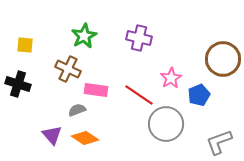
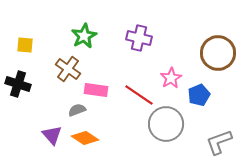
brown circle: moved 5 px left, 6 px up
brown cross: rotated 10 degrees clockwise
